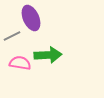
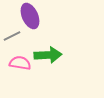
purple ellipse: moved 1 px left, 2 px up
